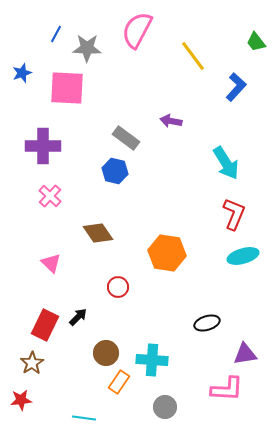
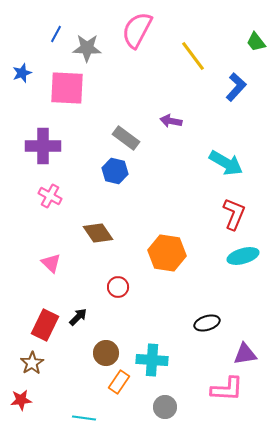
cyan arrow: rotated 28 degrees counterclockwise
pink cross: rotated 15 degrees counterclockwise
